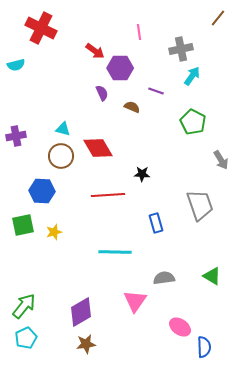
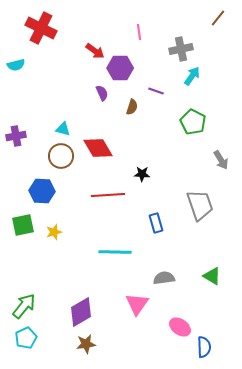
brown semicircle: rotated 84 degrees clockwise
pink triangle: moved 2 px right, 3 px down
